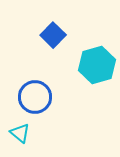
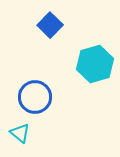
blue square: moved 3 px left, 10 px up
cyan hexagon: moved 2 px left, 1 px up
